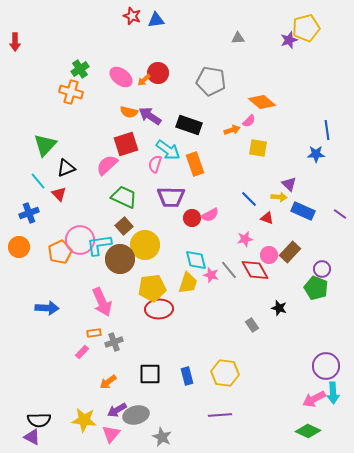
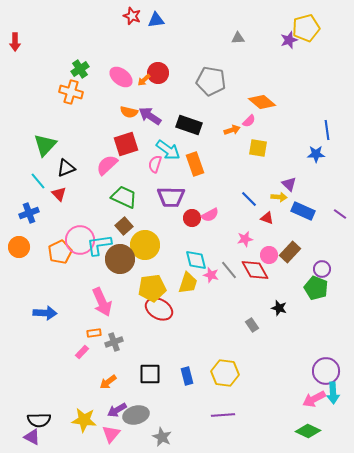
blue arrow at (47, 308): moved 2 px left, 5 px down
red ellipse at (159, 309): rotated 32 degrees clockwise
purple circle at (326, 366): moved 5 px down
purple line at (220, 415): moved 3 px right
